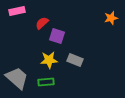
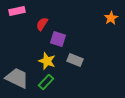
orange star: rotated 16 degrees counterclockwise
red semicircle: moved 1 px down; rotated 16 degrees counterclockwise
purple square: moved 1 px right, 3 px down
yellow star: moved 2 px left, 1 px down; rotated 24 degrees clockwise
gray trapezoid: rotated 15 degrees counterclockwise
green rectangle: rotated 42 degrees counterclockwise
